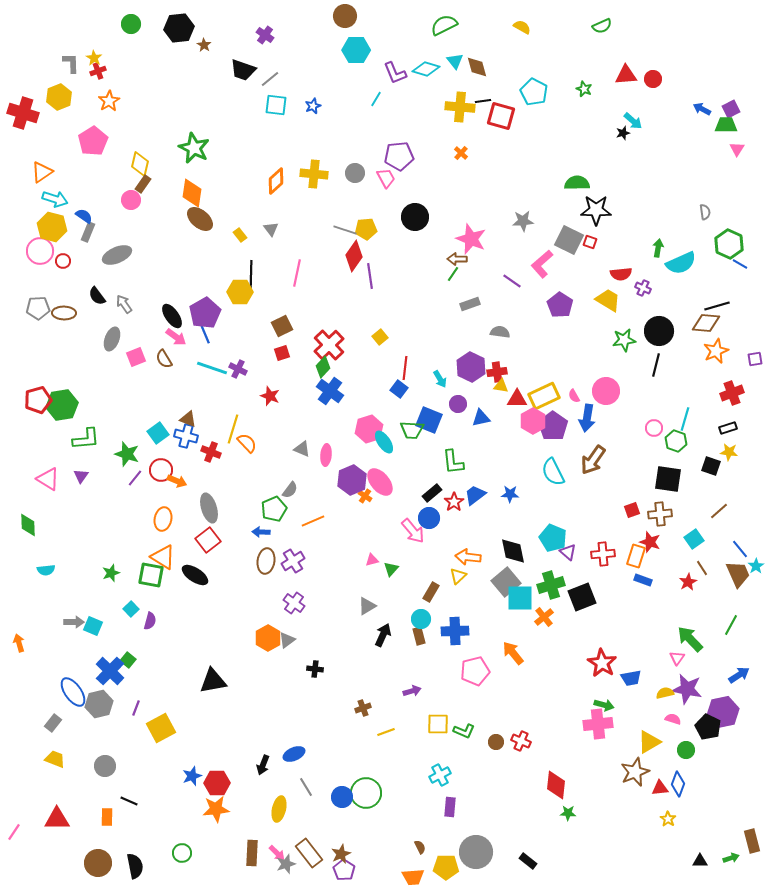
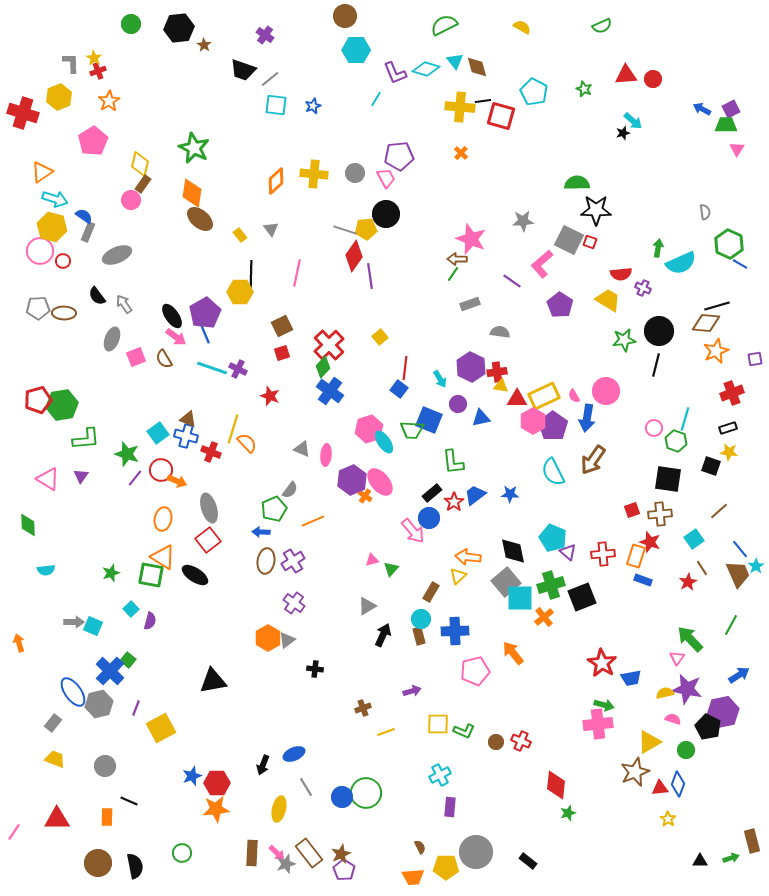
black circle at (415, 217): moved 29 px left, 3 px up
green star at (568, 813): rotated 21 degrees counterclockwise
